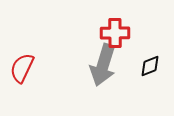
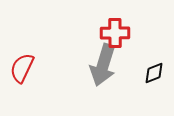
black diamond: moved 4 px right, 7 px down
